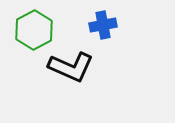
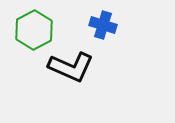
blue cross: rotated 28 degrees clockwise
